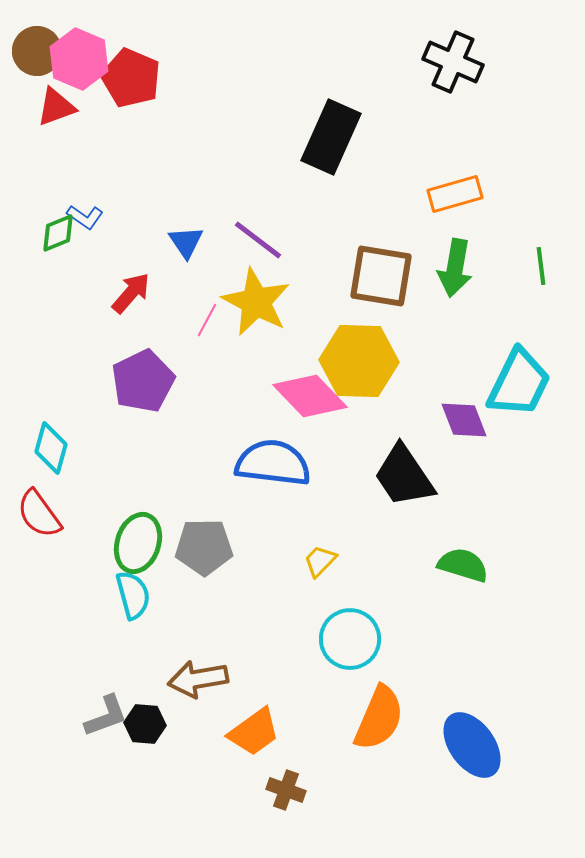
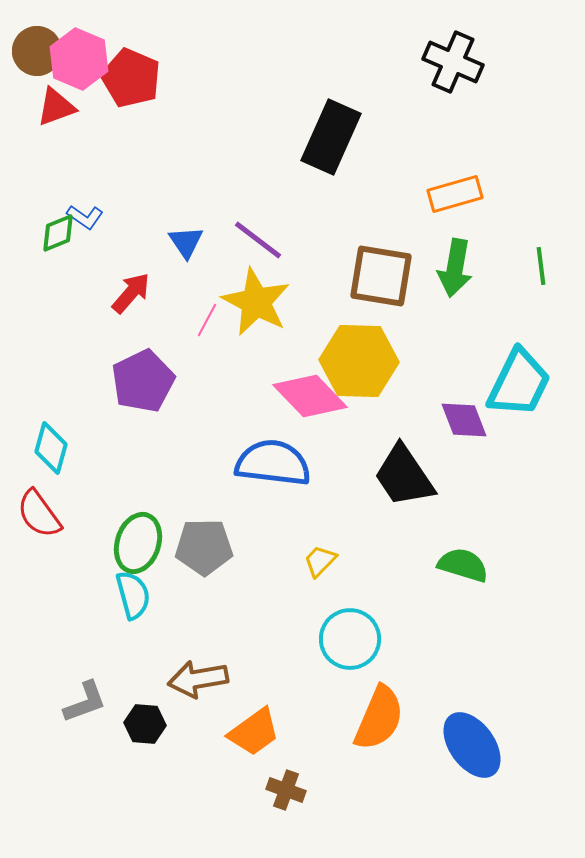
gray L-shape: moved 21 px left, 14 px up
